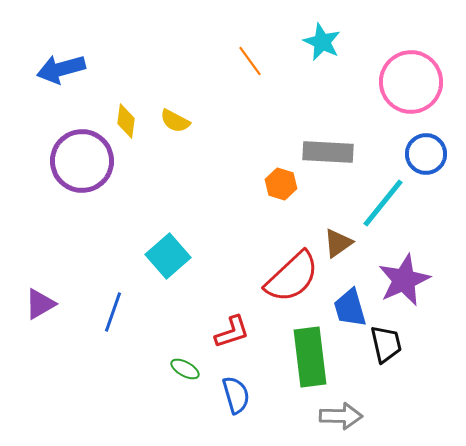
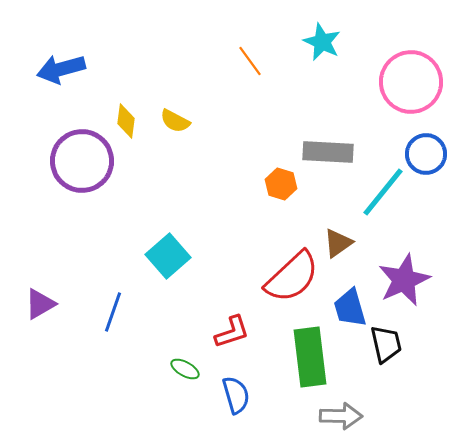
cyan line: moved 11 px up
